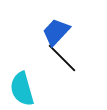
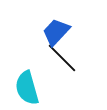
cyan semicircle: moved 5 px right, 1 px up
